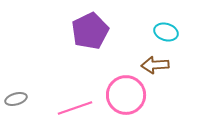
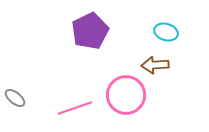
gray ellipse: moved 1 px left, 1 px up; rotated 55 degrees clockwise
